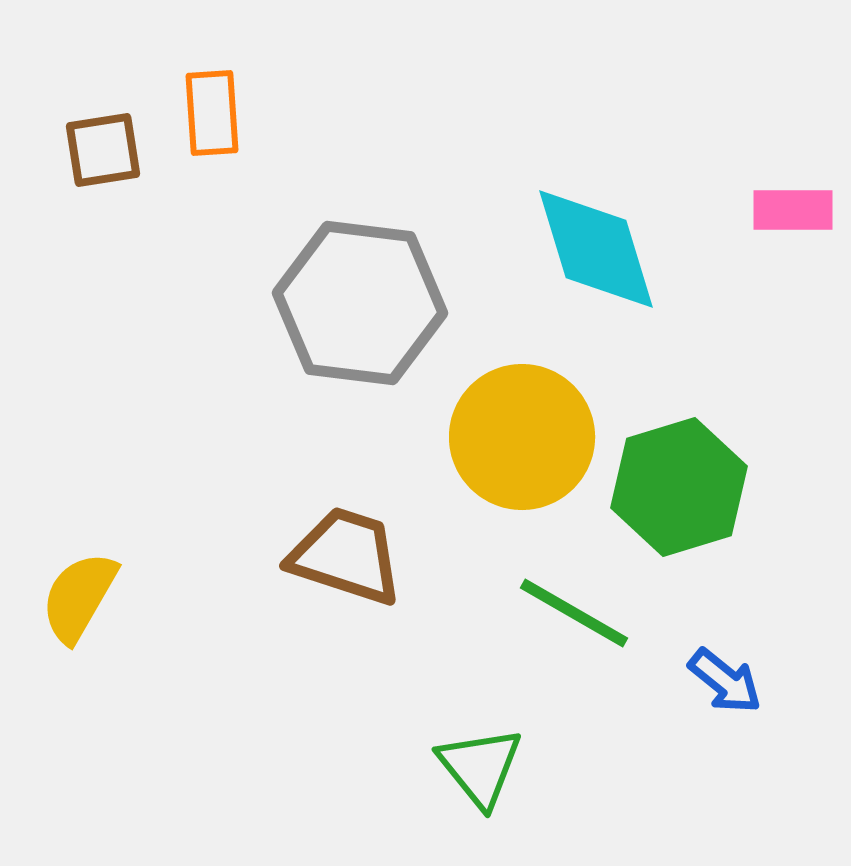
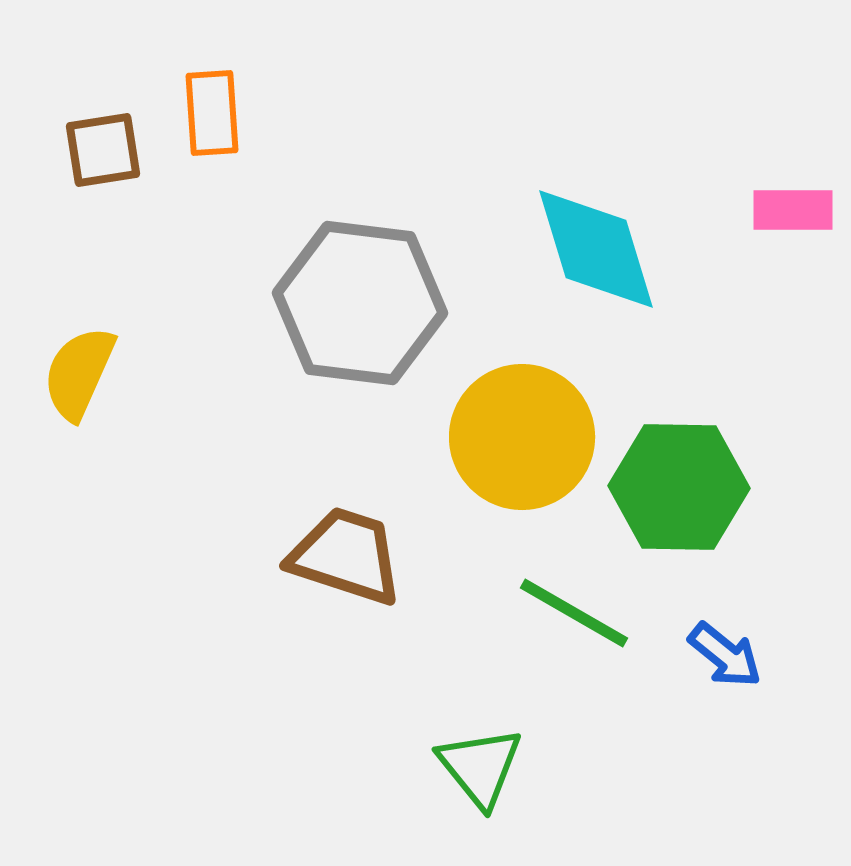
green hexagon: rotated 18 degrees clockwise
yellow semicircle: moved 224 px up; rotated 6 degrees counterclockwise
blue arrow: moved 26 px up
